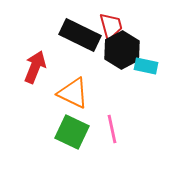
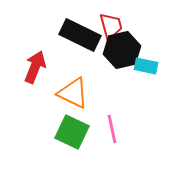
black hexagon: rotated 15 degrees clockwise
